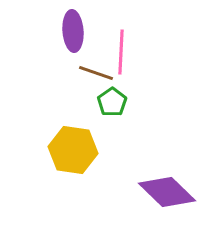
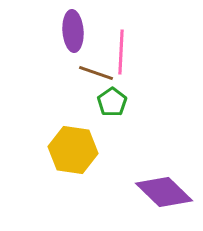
purple diamond: moved 3 px left
